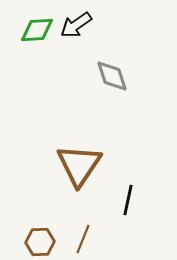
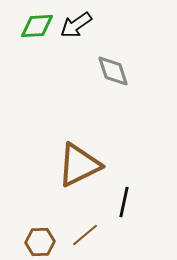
green diamond: moved 4 px up
gray diamond: moved 1 px right, 5 px up
brown triangle: rotated 30 degrees clockwise
black line: moved 4 px left, 2 px down
brown line: moved 2 px right, 4 px up; rotated 28 degrees clockwise
